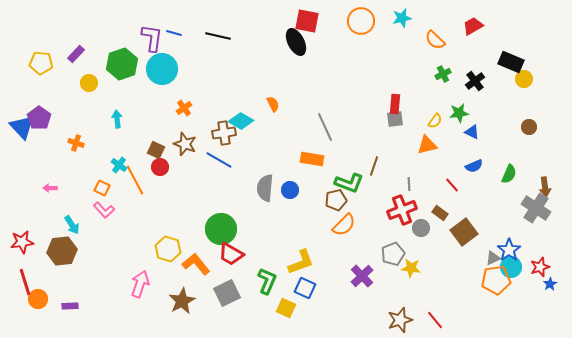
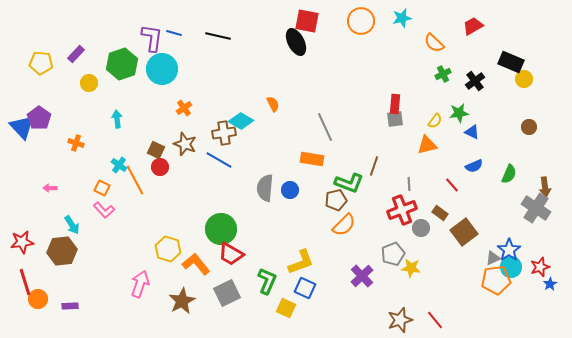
orange semicircle at (435, 40): moved 1 px left, 3 px down
